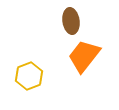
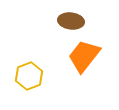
brown ellipse: rotated 75 degrees counterclockwise
